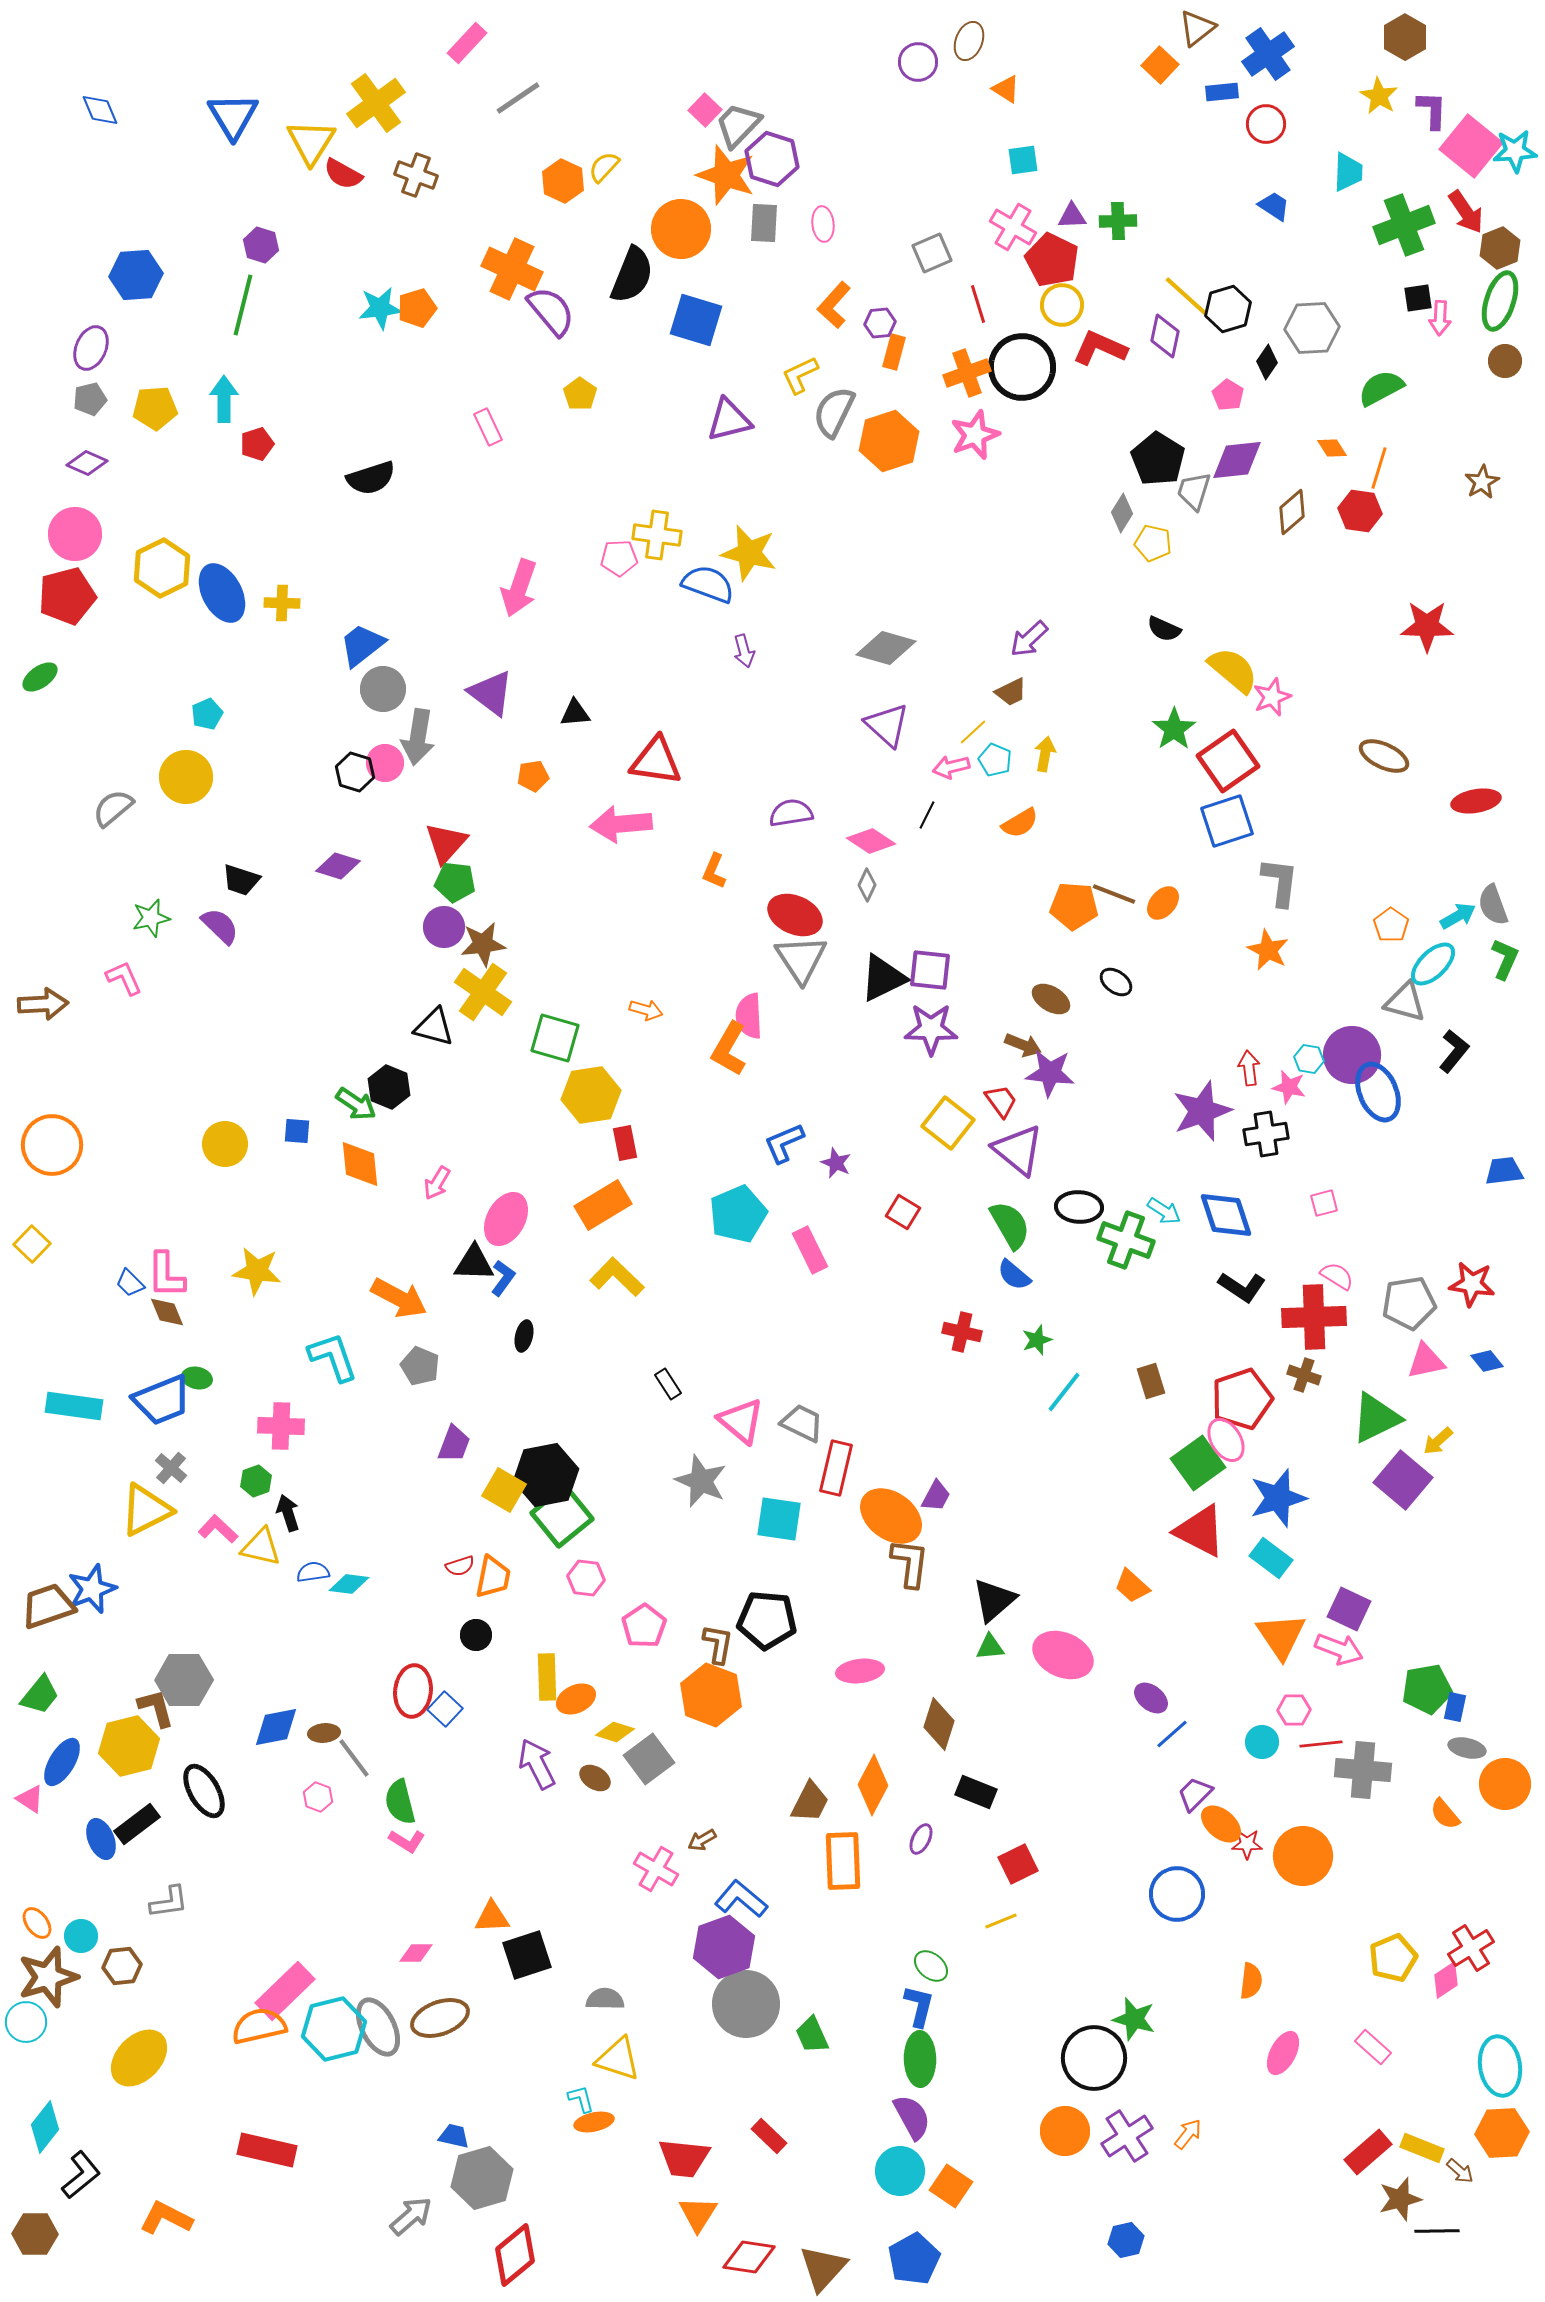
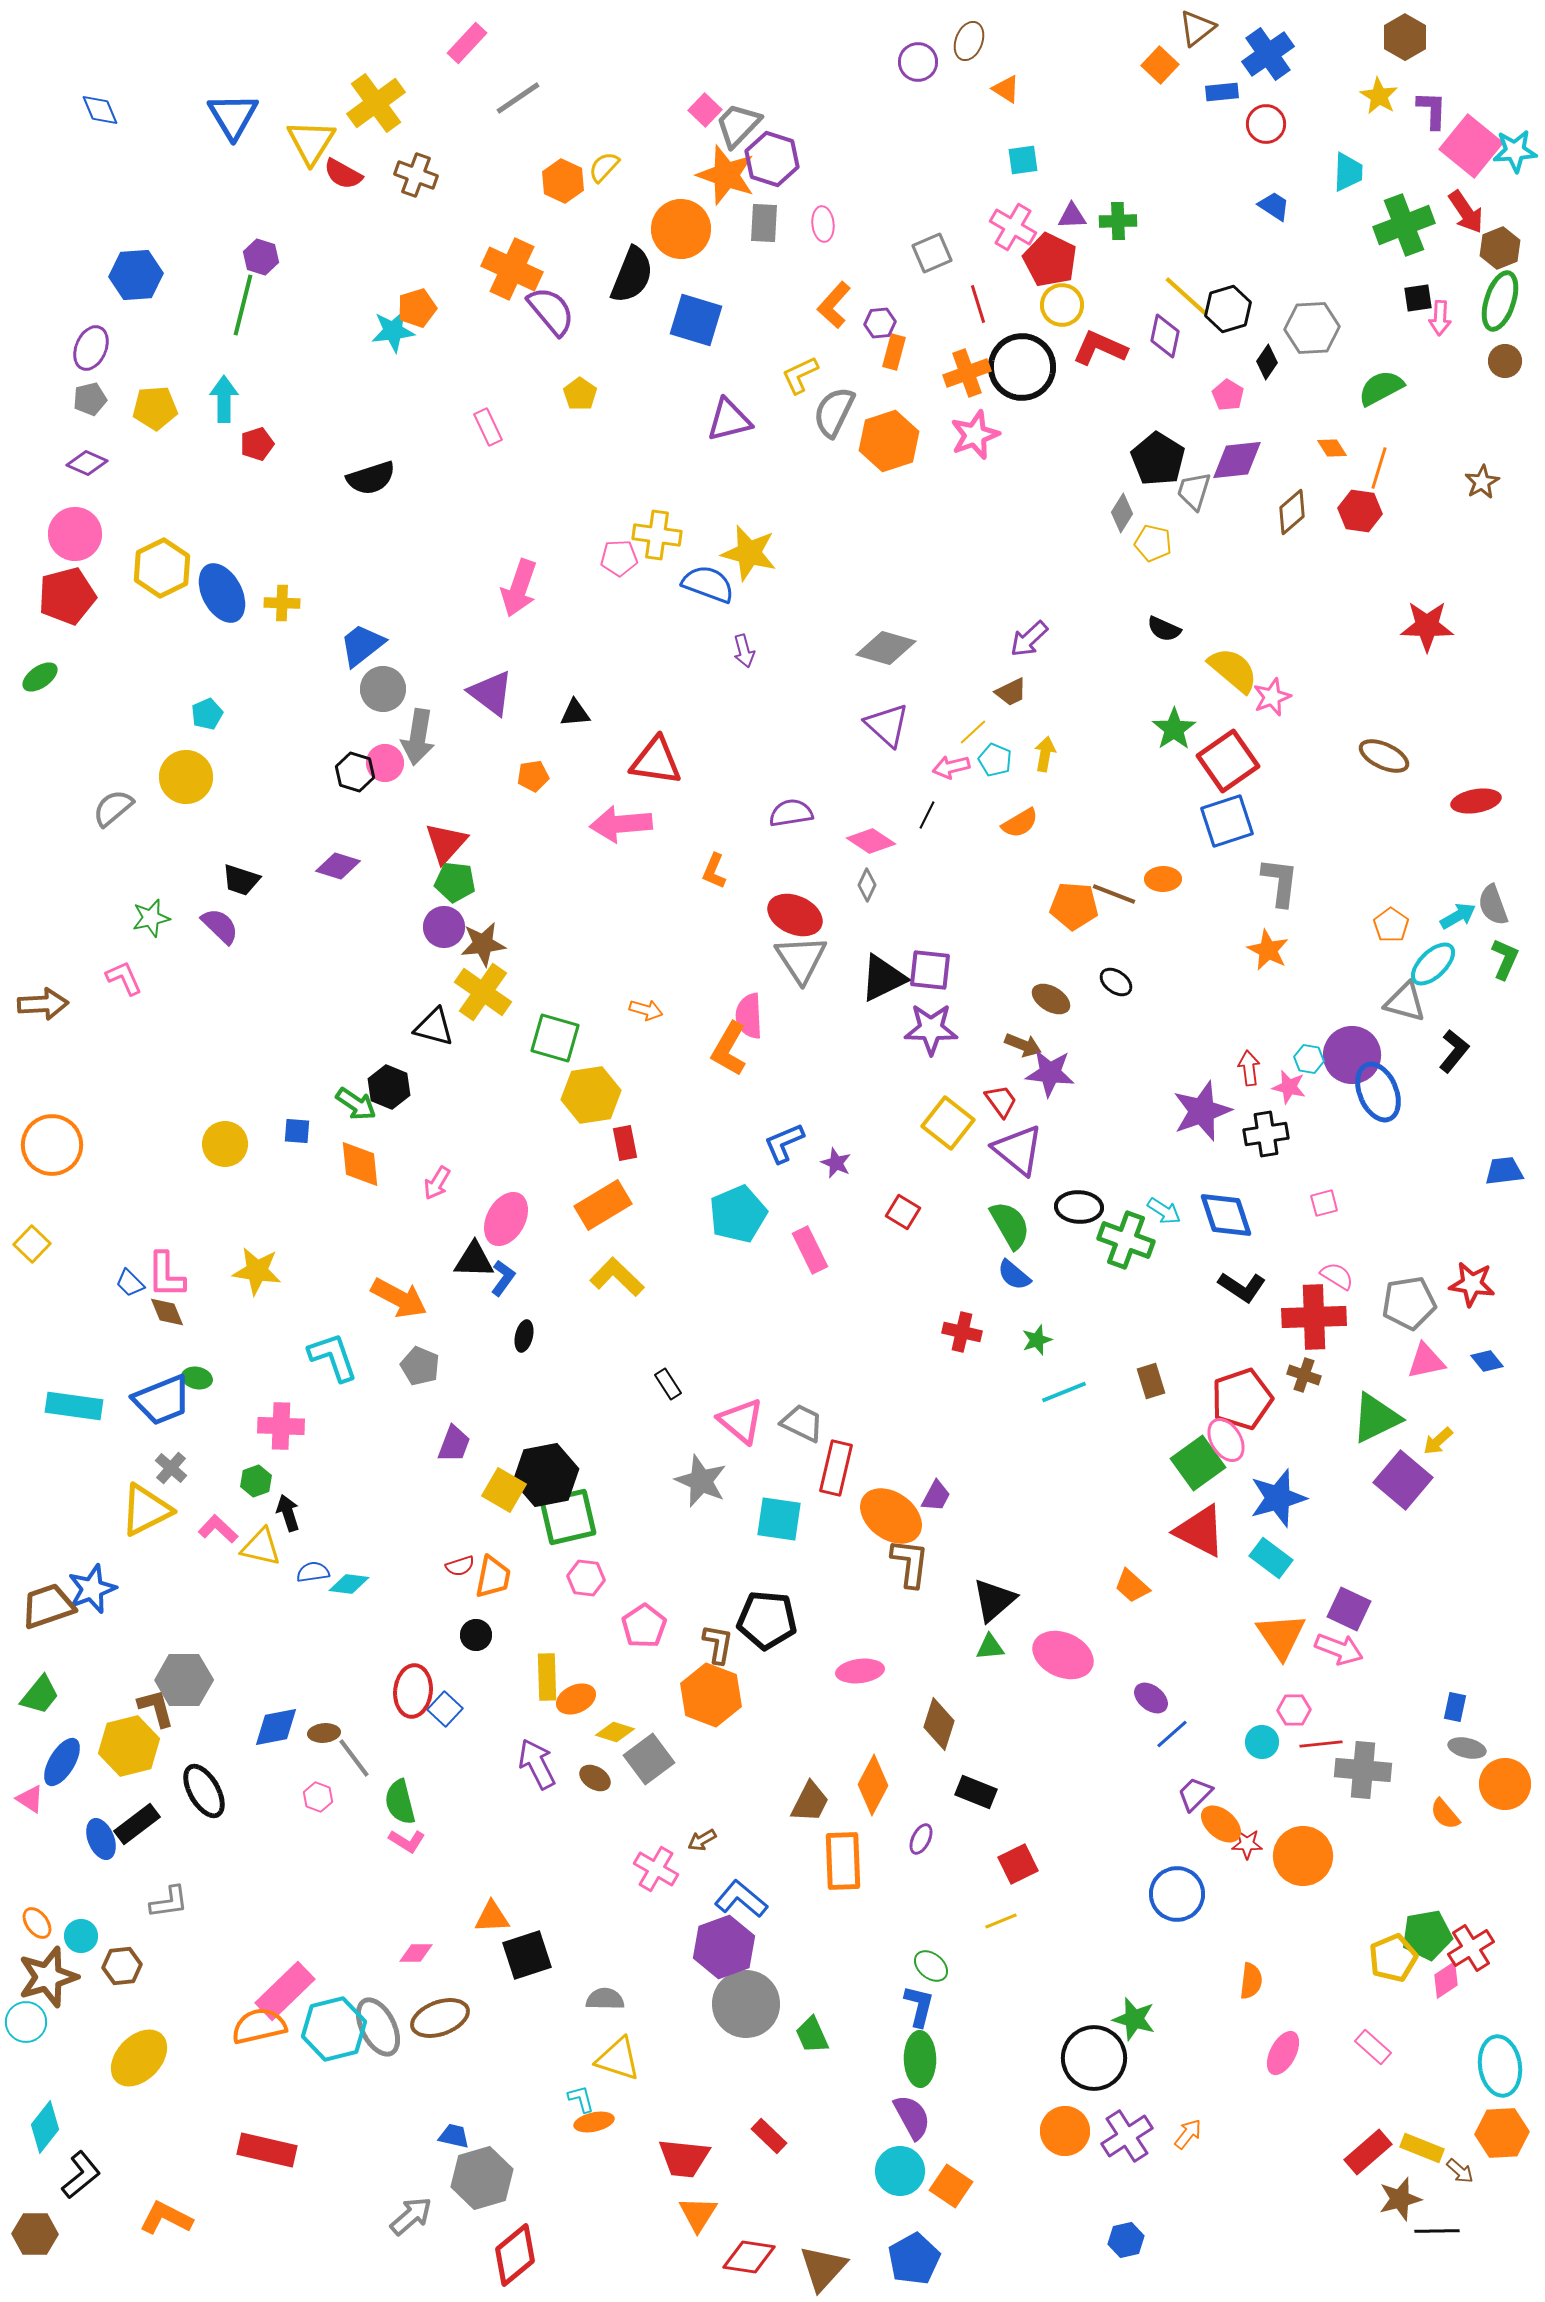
purple hexagon at (261, 245): moved 12 px down
red pentagon at (1052, 260): moved 2 px left
cyan star at (380, 308): moved 13 px right, 23 px down
orange ellipse at (1163, 903): moved 24 px up; rotated 48 degrees clockwise
black triangle at (474, 1263): moved 3 px up
cyan line at (1064, 1392): rotated 30 degrees clockwise
green square at (562, 1516): moved 6 px right, 1 px down; rotated 26 degrees clockwise
green pentagon at (1427, 1689): moved 246 px down
